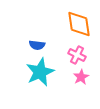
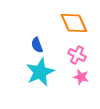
orange diamond: moved 5 px left, 1 px up; rotated 16 degrees counterclockwise
blue semicircle: rotated 63 degrees clockwise
pink star: rotated 28 degrees counterclockwise
